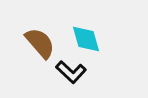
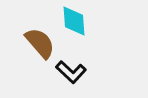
cyan diamond: moved 12 px left, 18 px up; rotated 12 degrees clockwise
